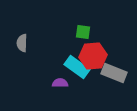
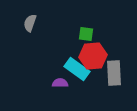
green square: moved 3 px right, 2 px down
gray semicircle: moved 8 px right, 20 px up; rotated 18 degrees clockwise
cyan rectangle: moved 2 px down
gray rectangle: rotated 65 degrees clockwise
